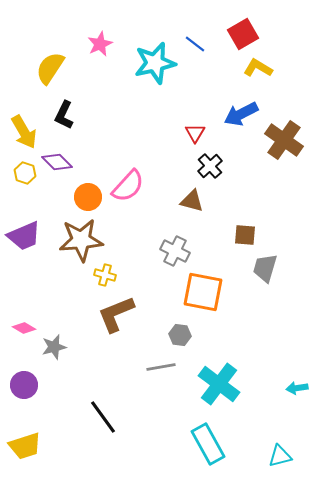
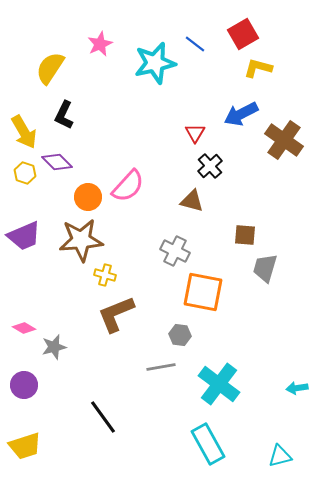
yellow L-shape: rotated 16 degrees counterclockwise
